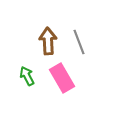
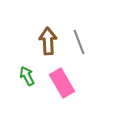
pink rectangle: moved 5 px down
